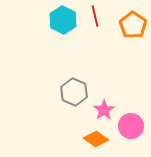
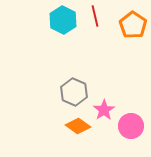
orange diamond: moved 18 px left, 13 px up
